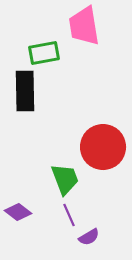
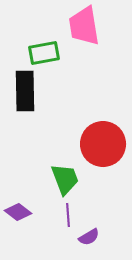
red circle: moved 3 px up
purple line: moved 1 px left; rotated 20 degrees clockwise
